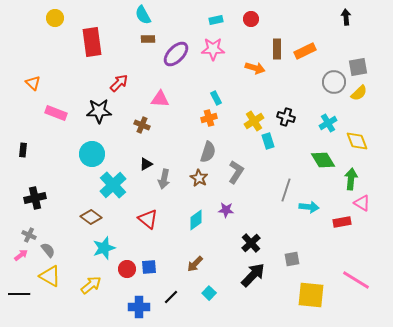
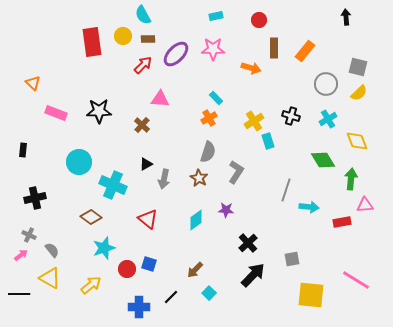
yellow circle at (55, 18): moved 68 px right, 18 px down
red circle at (251, 19): moved 8 px right, 1 px down
cyan rectangle at (216, 20): moved 4 px up
brown rectangle at (277, 49): moved 3 px left, 1 px up
orange rectangle at (305, 51): rotated 25 degrees counterclockwise
gray square at (358, 67): rotated 24 degrees clockwise
orange arrow at (255, 68): moved 4 px left
gray circle at (334, 82): moved 8 px left, 2 px down
red arrow at (119, 83): moved 24 px right, 18 px up
cyan rectangle at (216, 98): rotated 16 degrees counterclockwise
black cross at (286, 117): moved 5 px right, 1 px up
orange cross at (209, 118): rotated 14 degrees counterclockwise
cyan cross at (328, 123): moved 4 px up
brown cross at (142, 125): rotated 21 degrees clockwise
cyan circle at (92, 154): moved 13 px left, 8 px down
cyan cross at (113, 185): rotated 24 degrees counterclockwise
pink triangle at (362, 203): moved 3 px right, 2 px down; rotated 36 degrees counterclockwise
black cross at (251, 243): moved 3 px left
gray semicircle at (48, 250): moved 4 px right
brown arrow at (195, 264): moved 6 px down
blue square at (149, 267): moved 3 px up; rotated 21 degrees clockwise
yellow triangle at (50, 276): moved 2 px down
